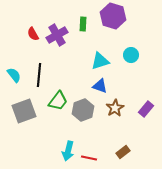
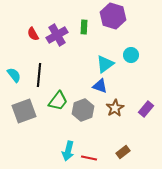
green rectangle: moved 1 px right, 3 px down
cyan triangle: moved 5 px right, 3 px down; rotated 18 degrees counterclockwise
